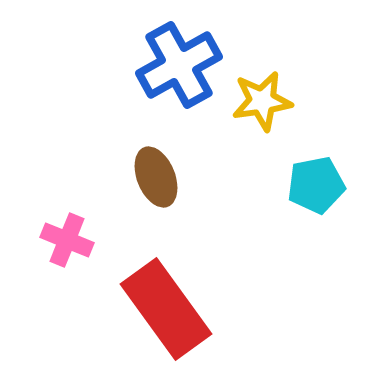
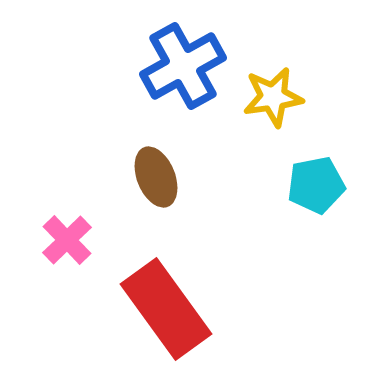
blue cross: moved 4 px right, 1 px down
yellow star: moved 11 px right, 4 px up
pink cross: rotated 24 degrees clockwise
